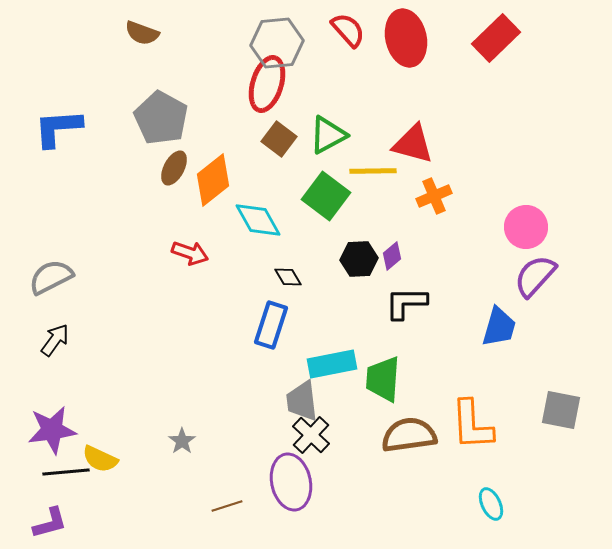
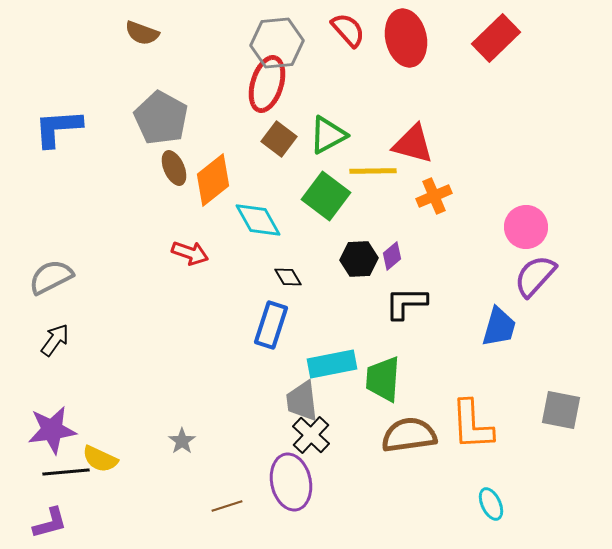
brown ellipse at (174, 168): rotated 52 degrees counterclockwise
